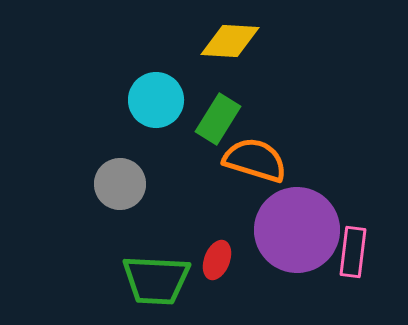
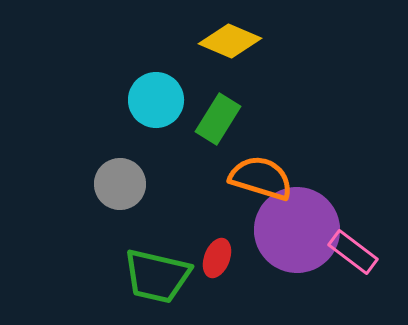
yellow diamond: rotated 20 degrees clockwise
orange semicircle: moved 6 px right, 18 px down
pink rectangle: rotated 60 degrees counterclockwise
red ellipse: moved 2 px up
green trapezoid: moved 1 px right, 4 px up; rotated 10 degrees clockwise
